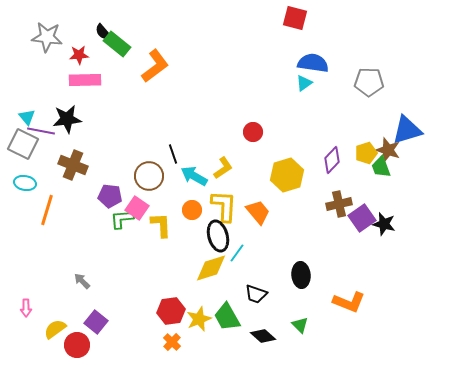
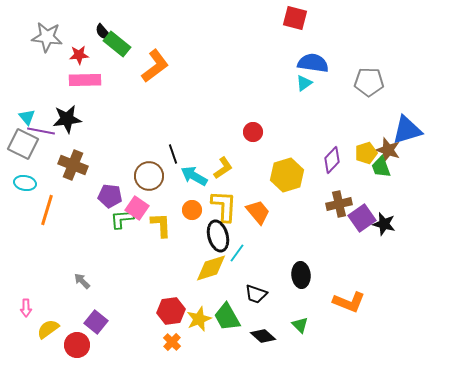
yellow semicircle at (55, 329): moved 7 px left
